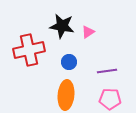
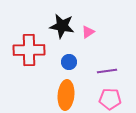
red cross: rotated 12 degrees clockwise
